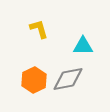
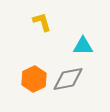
yellow L-shape: moved 3 px right, 7 px up
orange hexagon: moved 1 px up
